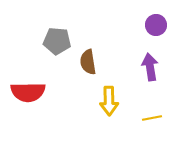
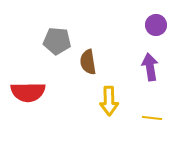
yellow line: rotated 18 degrees clockwise
